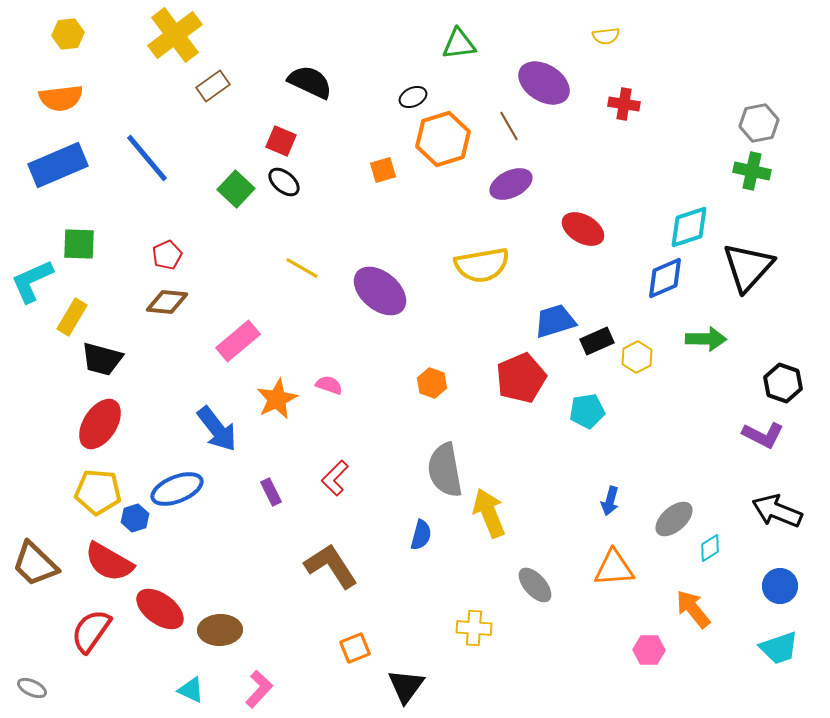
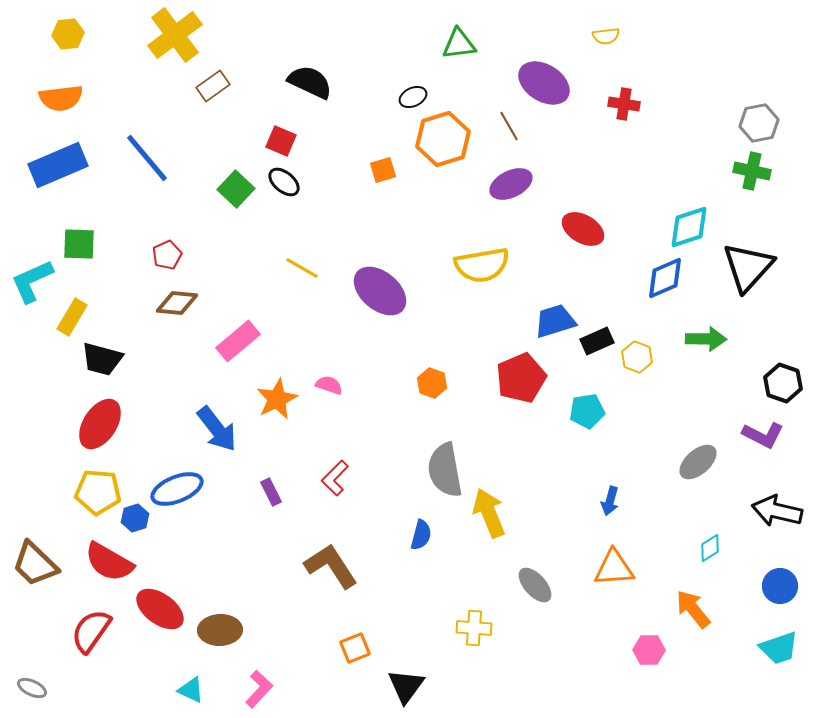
brown diamond at (167, 302): moved 10 px right, 1 px down
yellow hexagon at (637, 357): rotated 12 degrees counterclockwise
black arrow at (777, 511): rotated 9 degrees counterclockwise
gray ellipse at (674, 519): moved 24 px right, 57 px up
